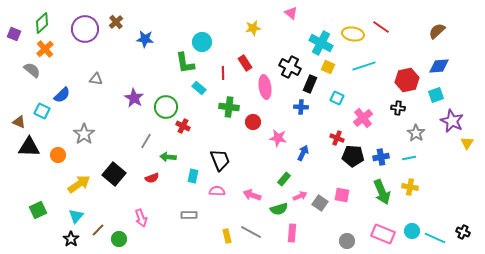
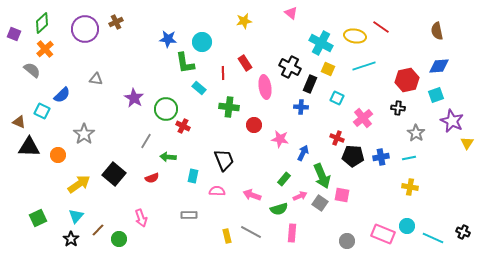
brown cross at (116, 22): rotated 16 degrees clockwise
yellow star at (253, 28): moved 9 px left, 7 px up
brown semicircle at (437, 31): rotated 60 degrees counterclockwise
yellow ellipse at (353, 34): moved 2 px right, 2 px down
blue star at (145, 39): moved 23 px right
yellow square at (328, 67): moved 2 px down
green circle at (166, 107): moved 2 px down
red circle at (253, 122): moved 1 px right, 3 px down
pink star at (278, 138): moved 2 px right, 1 px down
black trapezoid at (220, 160): moved 4 px right
green arrow at (382, 192): moved 60 px left, 16 px up
green square at (38, 210): moved 8 px down
cyan circle at (412, 231): moved 5 px left, 5 px up
cyan line at (435, 238): moved 2 px left
